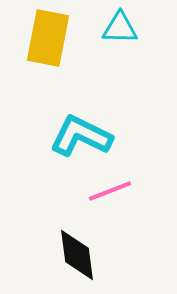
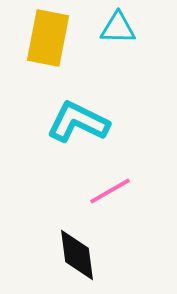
cyan triangle: moved 2 px left
cyan L-shape: moved 3 px left, 14 px up
pink line: rotated 9 degrees counterclockwise
